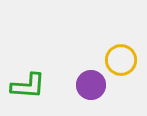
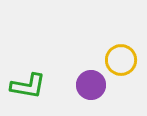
green L-shape: rotated 6 degrees clockwise
